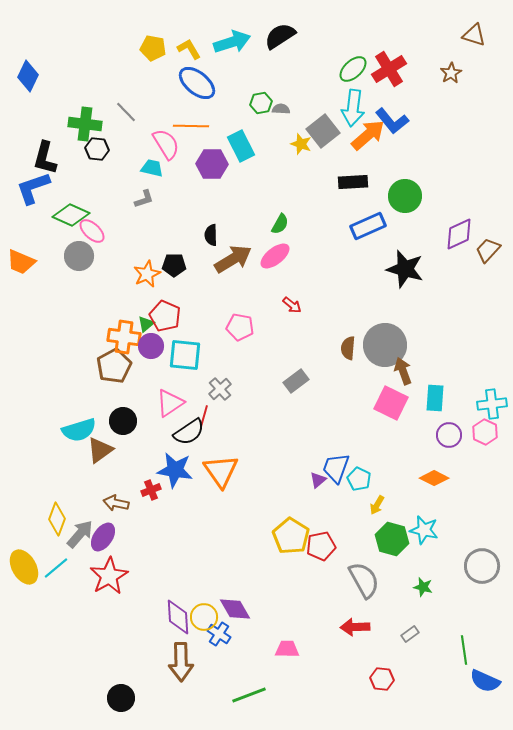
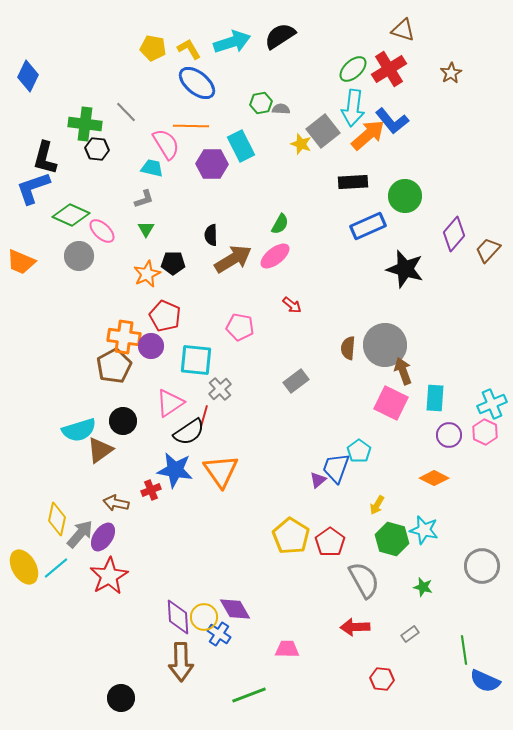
brown triangle at (474, 35): moved 71 px left, 5 px up
pink ellipse at (92, 231): moved 10 px right
purple diamond at (459, 234): moved 5 px left; rotated 24 degrees counterclockwise
black pentagon at (174, 265): moved 1 px left, 2 px up
green triangle at (146, 324): moved 95 px up; rotated 18 degrees counterclockwise
cyan square at (185, 355): moved 11 px right, 5 px down
cyan cross at (492, 404): rotated 16 degrees counterclockwise
cyan pentagon at (359, 479): moved 28 px up; rotated 10 degrees clockwise
yellow diamond at (57, 519): rotated 8 degrees counterclockwise
red pentagon at (321, 546): moved 9 px right, 4 px up; rotated 24 degrees counterclockwise
